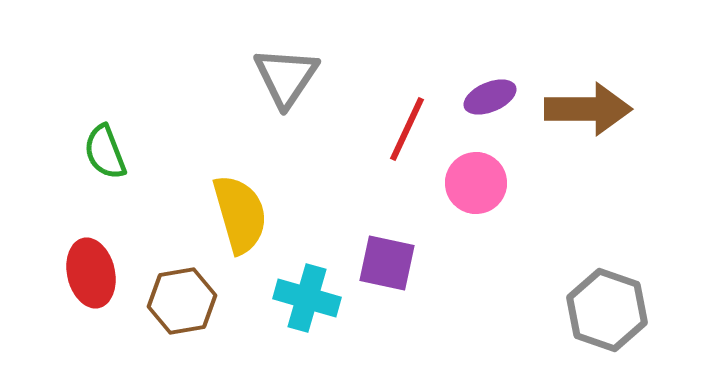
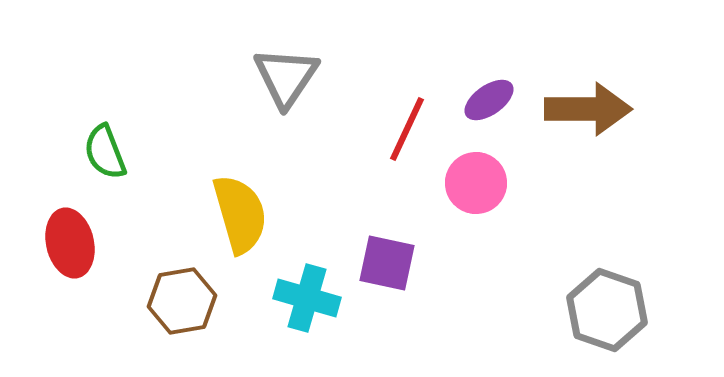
purple ellipse: moved 1 px left, 3 px down; rotated 12 degrees counterclockwise
red ellipse: moved 21 px left, 30 px up
